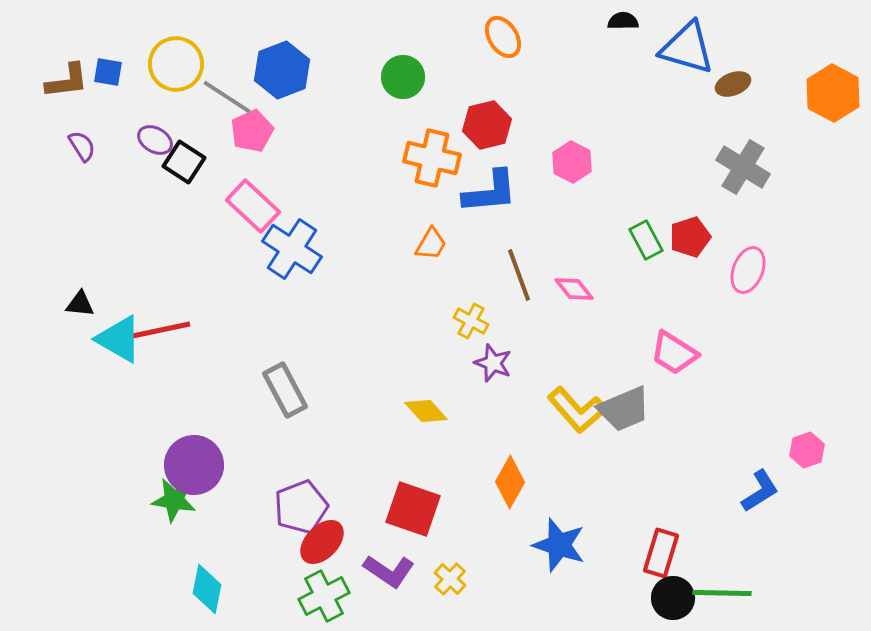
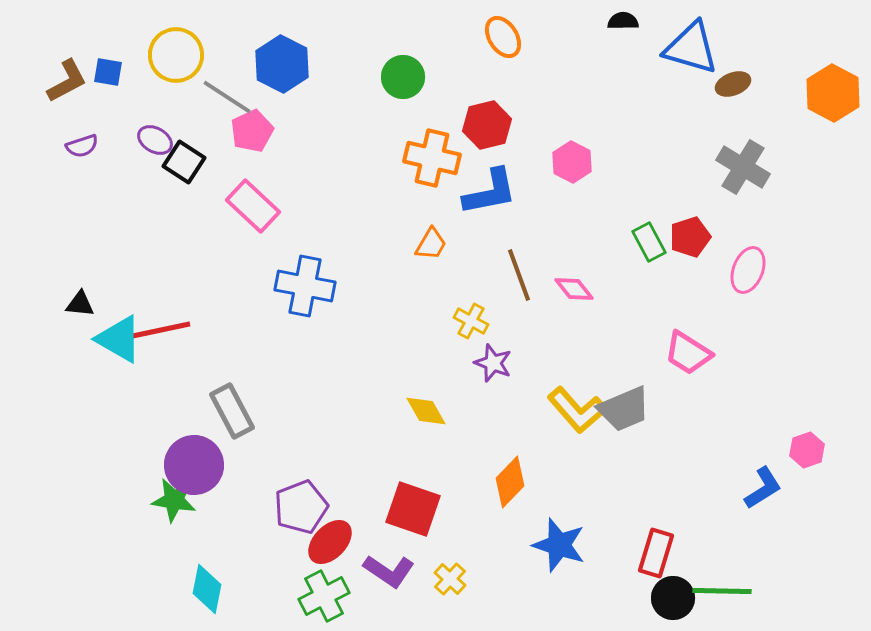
blue triangle at (687, 48): moved 4 px right
yellow circle at (176, 64): moved 9 px up
blue hexagon at (282, 70): moved 6 px up; rotated 12 degrees counterclockwise
brown L-shape at (67, 81): rotated 21 degrees counterclockwise
purple semicircle at (82, 146): rotated 104 degrees clockwise
blue L-shape at (490, 192): rotated 6 degrees counterclockwise
green rectangle at (646, 240): moved 3 px right, 2 px down
blue cross at (292, 249): moved 13 px right, 37 px down; rotated 22 degrees counterclockwise
pink trapezoid at (674, 353): moved 14 px right
gray rectangle at (285, 390): moved 53 px left, 21 px down
yellow diamond at (426, 411): rotated 12 degrees clockwise
orange diamond at (510, 482): rotated 15 degrees clockwise
blue L-shape at (760, 491): moved 3 px right, 3 px up
red ellipse at (322, 542): moved 8 px right
red rectangle at (661, 553): moved 5 px left
green line at (722, 593): moved 2 px up
